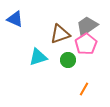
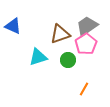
blue triangle: moved 2 px left, 7 px down
